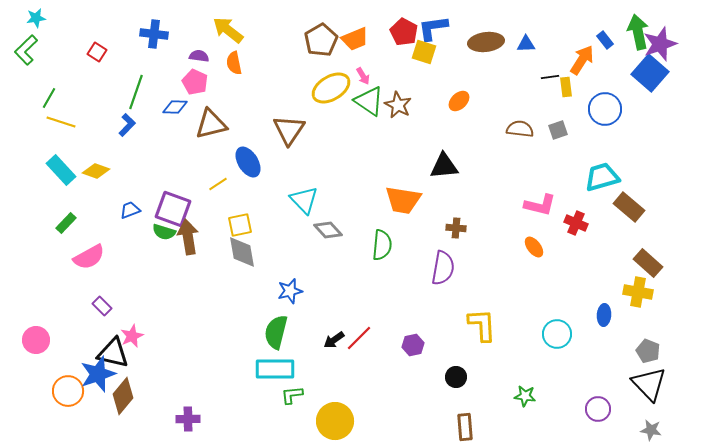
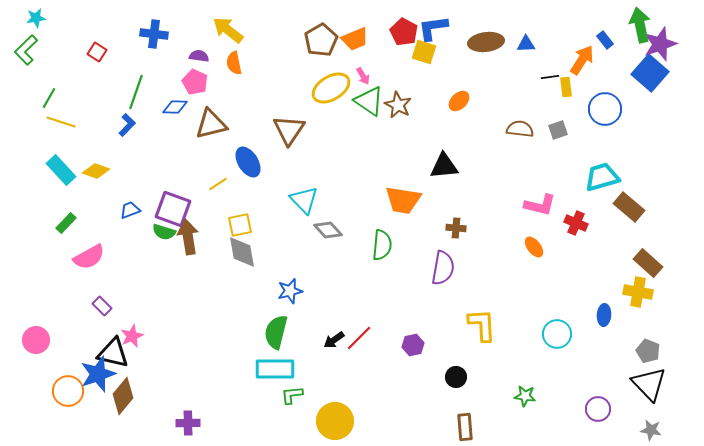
green arrow at (638, 32): moved 2 px right, 7 px up
purple cross at (188, 419): moved 4 px down
